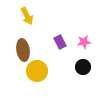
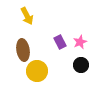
pink star: moved 4 px left; rotated 16 degrees counterclockwise
black circle: moved 2 px left, 2 px up
